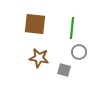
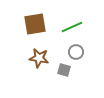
brown square: rotated 15 degrees counterclockwise
green line: moved 1 px up; rotated 60 degrees clockwise
gray circle: moved 3 px left
